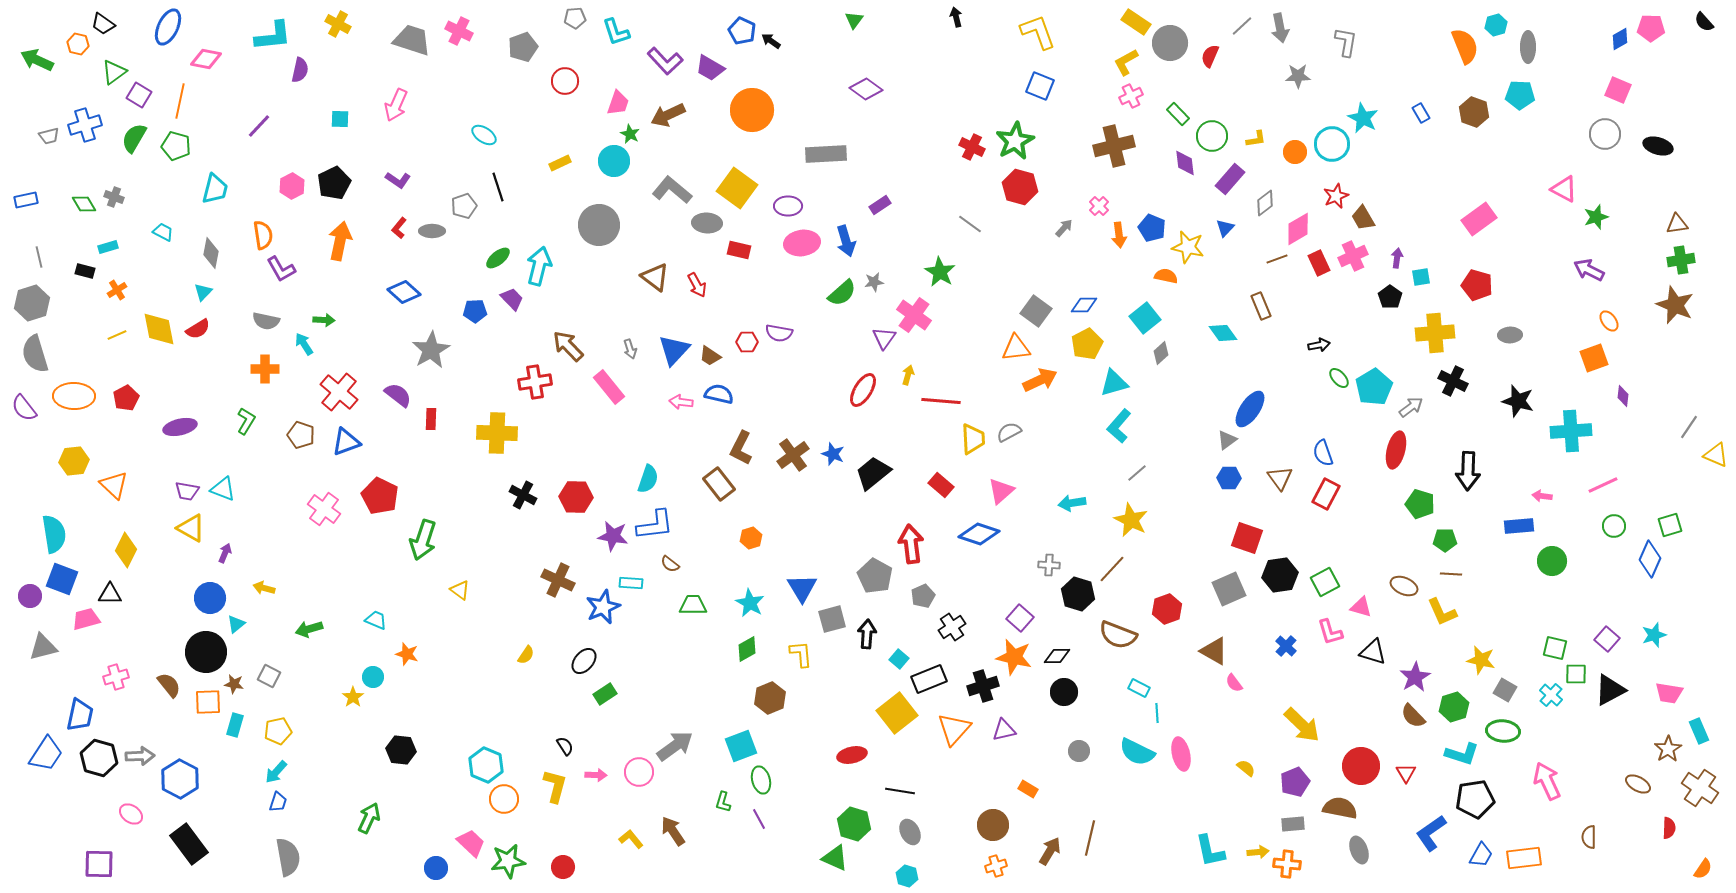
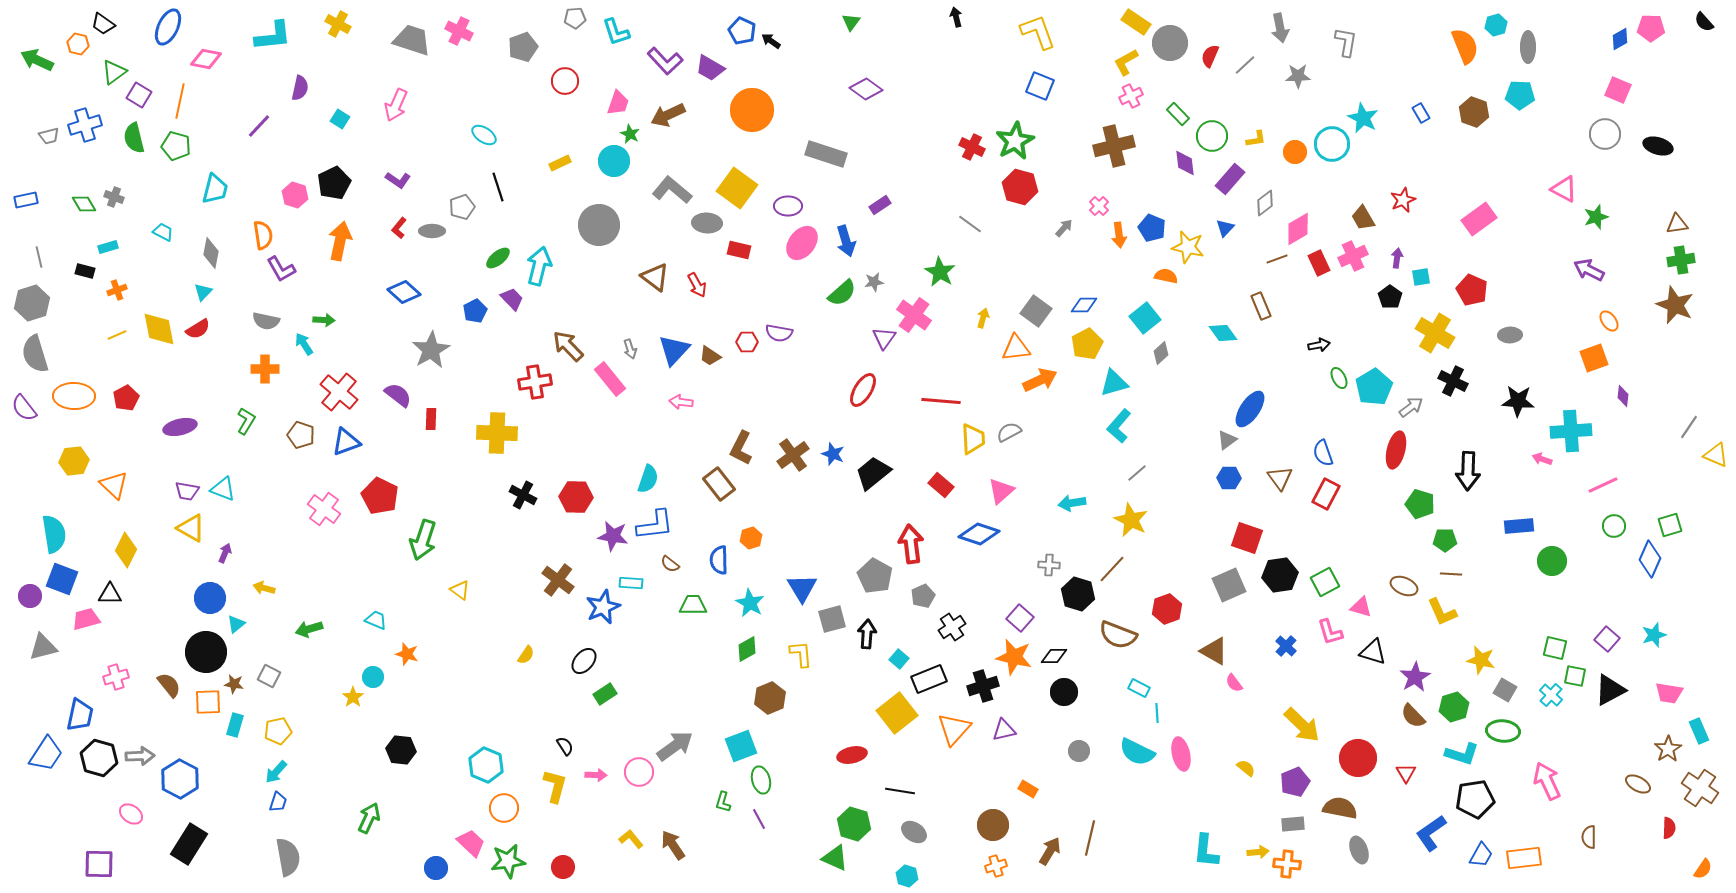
green triangle at (854, 20): moved 3 px left, 2 px down
gray line at (1242, 26): moved 3 px right, 39 px down
purple semicircle at (300, 70): moved 18 px down
cyan square at (340, 119): rotated 30 degrees clockwise
green semicircle at (134, 138): rotated 44 degrees counterclockwise
gray rectangle at (826, 154): rotated 21 degrees clockwise
pink hexagon at (292, 186): moved 3 px right, 9 px down; rotated 15 degrees counterclockwise
red star at (1336, 196): moved 67 px right, 4 px down
gray pentagon at (464, 206): moved 2 px left, 1 px down
pink ellipse at (802, 243): rotated 44 degrees counterclockwise
red pentagon at (1477, 285): moved 5 px left, 5 px down; rotated 8 degrees clockwise
orange cross at (117, 290): rotated 12 degrees clockwise
blue pentagon at (475, 311): rotated 25 degrees counterclockwise
yellow cross at (1435, 333): rotated 36 degrees clockwise
yellow arrow at (908, 375): moved 75 px right, 57 px up
green ellipse at (1339, 378): rotated 15 degrees clockwise
pink rectangle at (609, 387): moved 1 px right, 8 px up
blue semicircle at (719, 394): moved 166 px down; rotated 104 degrees counterclockwise
black star at (1518, 401): rotated 12 degrees counterclockwise
pink arrow at (1542, 496): moved 37 px up; rotated 12 degrees clockwise
brown cross at (558, 580): rotated 12 degrees clockwise
gray square at (1229, 589): moved 4 px up
black diamond at (1057, 656): moved 3 px left
green square at (1576, 674): moved 1 px left, 2 px down; rotated 10 degrees clockwise
red circle at (1361, 766): moved 3 px left, 8 px up
orange circle at (504, 799): moved 9 px down
brown arrow at (673, 831): moved 14 px down
gray ellipse at (910, 832): moved 4 px right; rotated 30 degrees counterclockwise
black rectangle at (189, 844): rotated 69 degrees clockwise
cyan L-shape at (1210, 851): moved 4 px left; rotated 18 degrees clockwise
